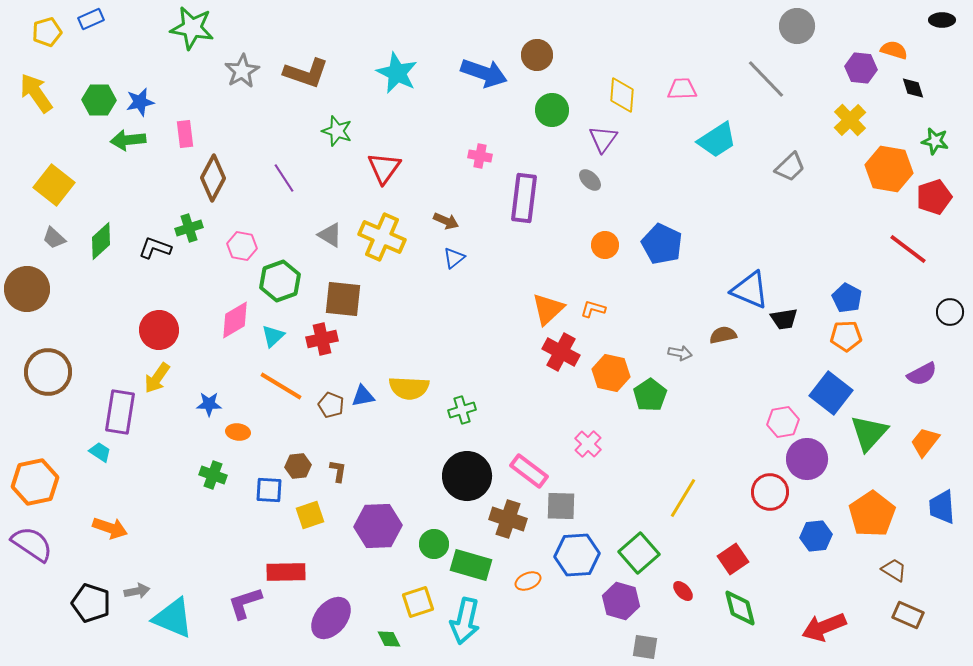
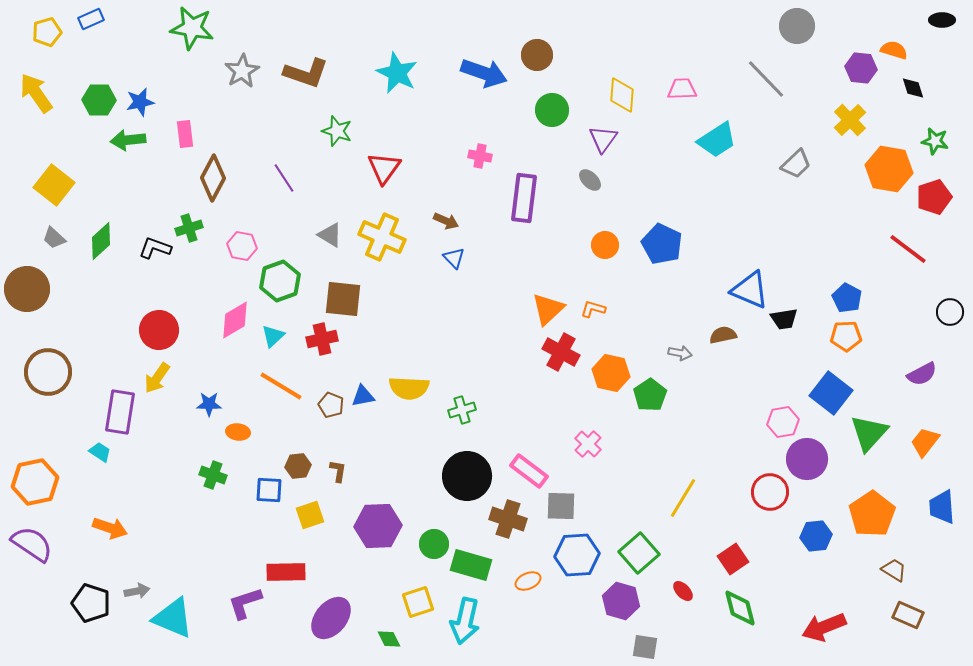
gray trapezoid at (790, 167): moved 6 px right, 3 px up
blue triangle at (454, 258): rotated 35 degrees counterclockwise
